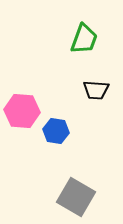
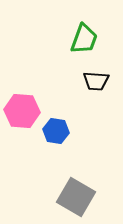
black trapezoid: moved 9 px up
